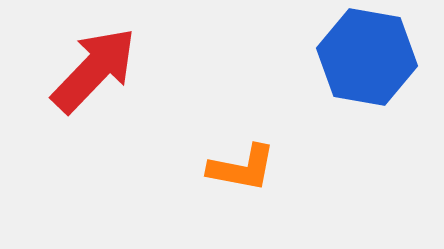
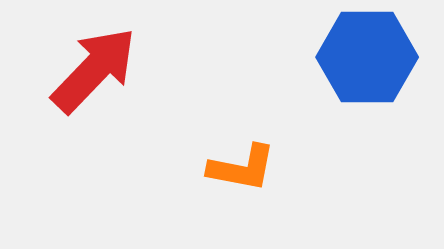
blue hexagon: rotated 10 degrees counterclockwise
